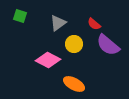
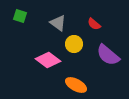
gray triangle: rotated 48 degrees counterclockwise
purple semicircle: moved 10 px down
pink diamond: rotated 10 degrees clockwise
orange ellipse: moved 2 px right, 1 px down
